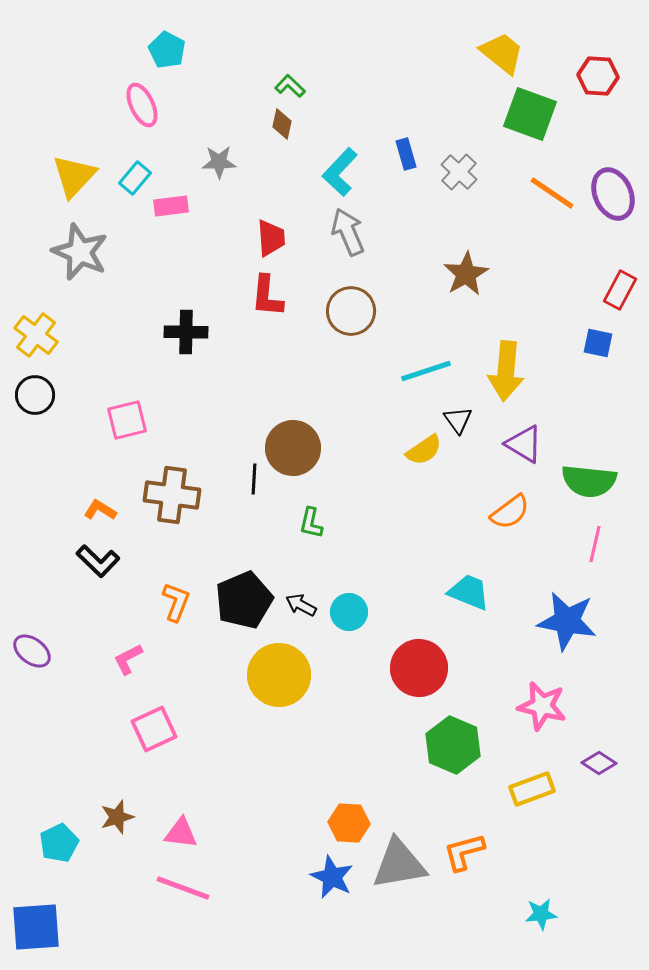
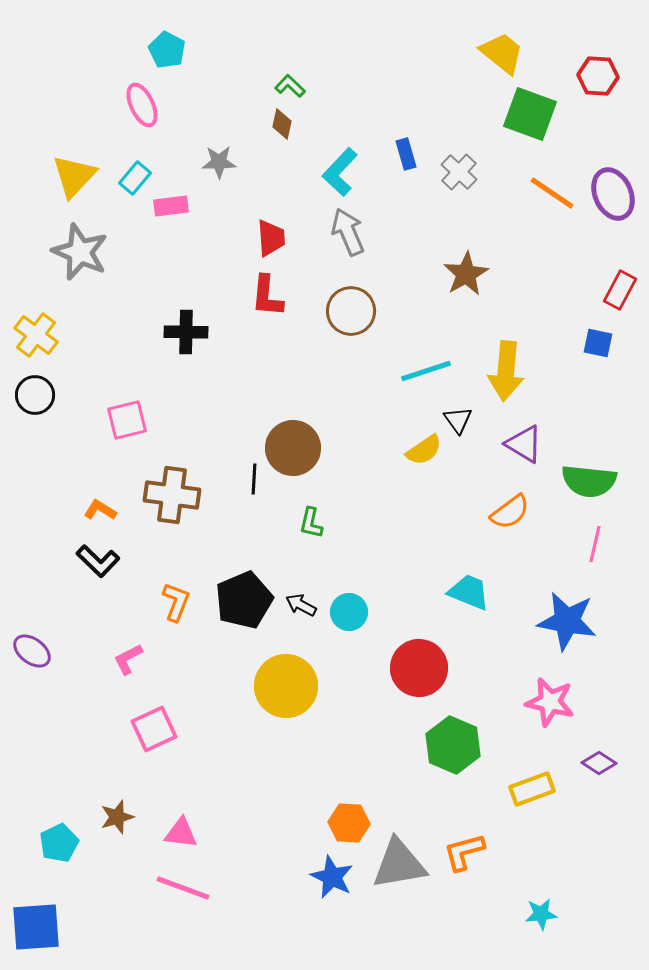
yellow circle at (279, 675): moved 7 px right, 11 px down
pink star at (542, 706): moved 8 px right, 4 px up
